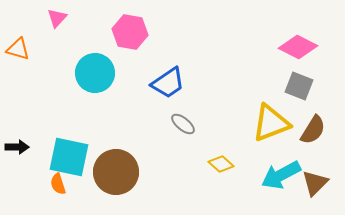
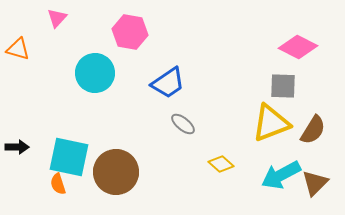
gray square: moved 16 px left; rotated 20 degrees counterclockwise
